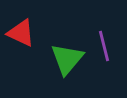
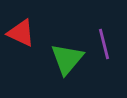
purple line: moved 2 px up
